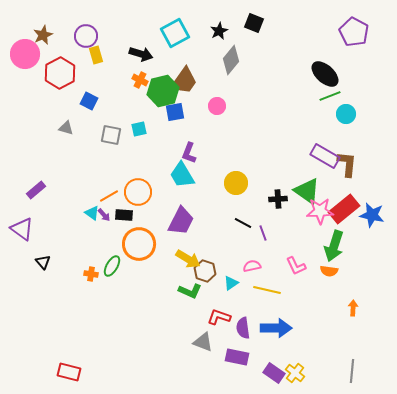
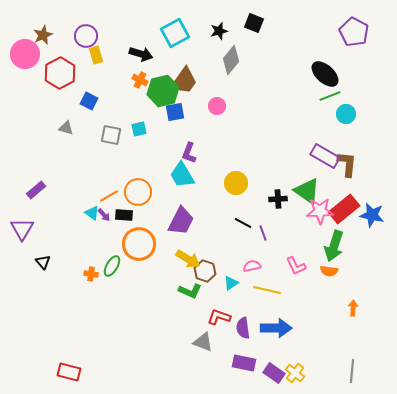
black star at (219, 31): rotated 12 degrees clockwise
purple triangle at (22, 229): rotated 25 degrees clockwise
purple rectangle at (237, 357): moved 7 px right, 6 px down
